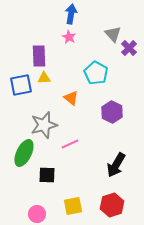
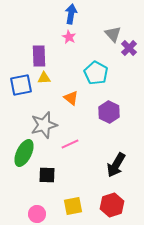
purple hexagon: moved 3 px left
